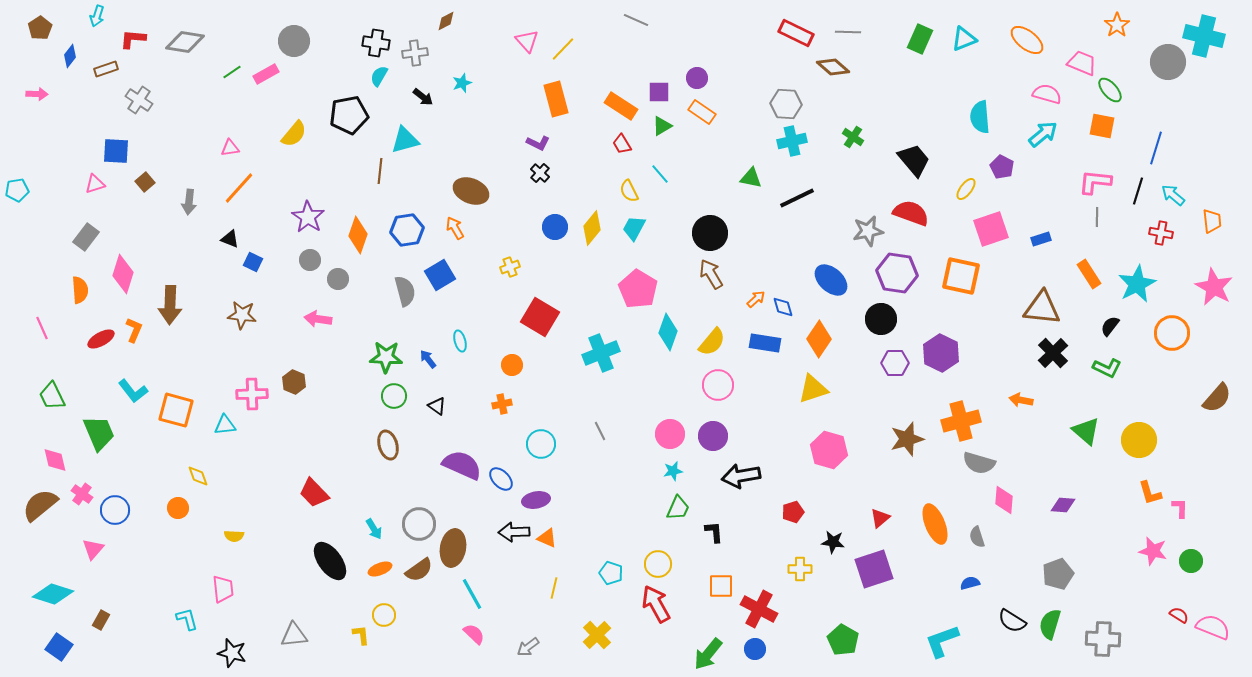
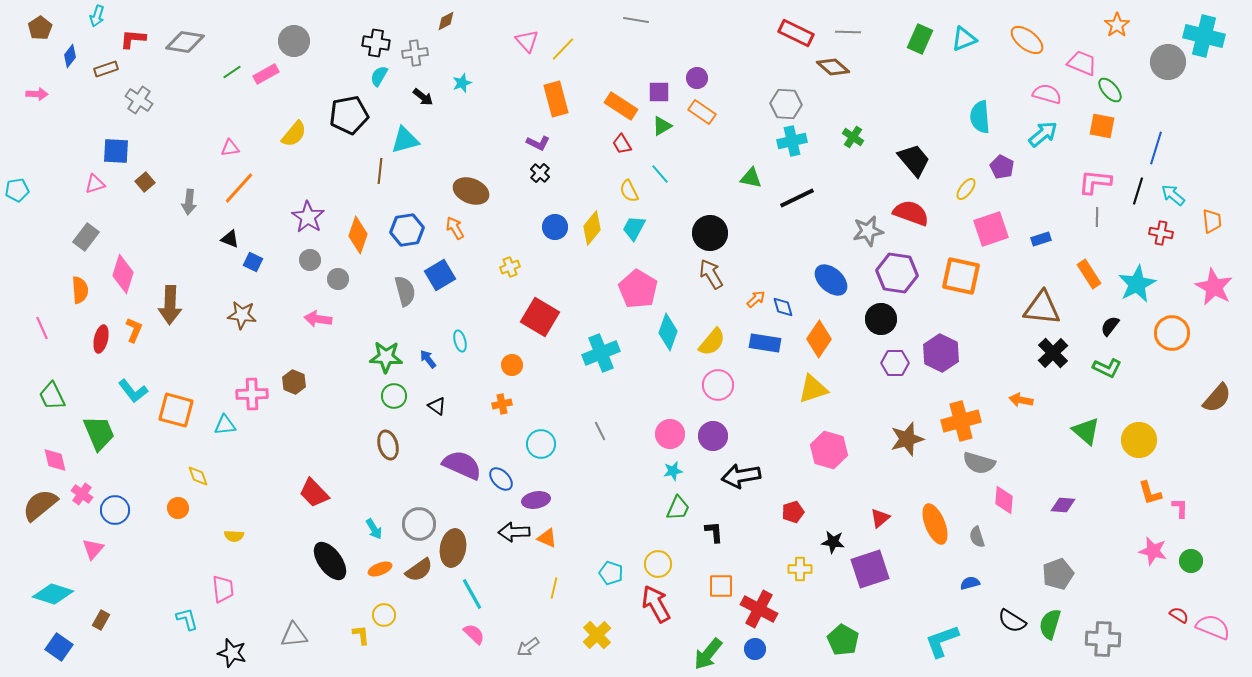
gray line at (636, 20): rotated 15 degrees counterclockwise
red ellipse at (101, 339): rotated 48 degrees counterclockwise
purple square at (874, 569): moved 4 px left
